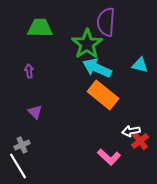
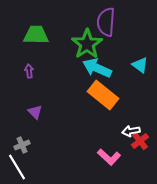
green trapezoid: moved 4 px left, 7 px down
cyan triangle: rotated 24 degrees clockwise
white line: moved 1 px left, 1 px down
